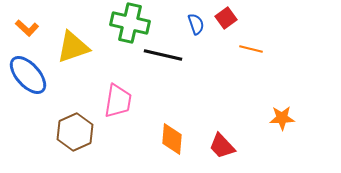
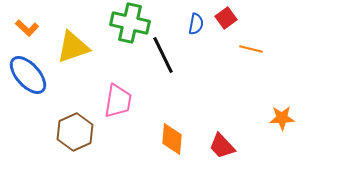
blue semicircle: rotated 30 degrees clockwise
black line: rotated 51 degrees clockwise
